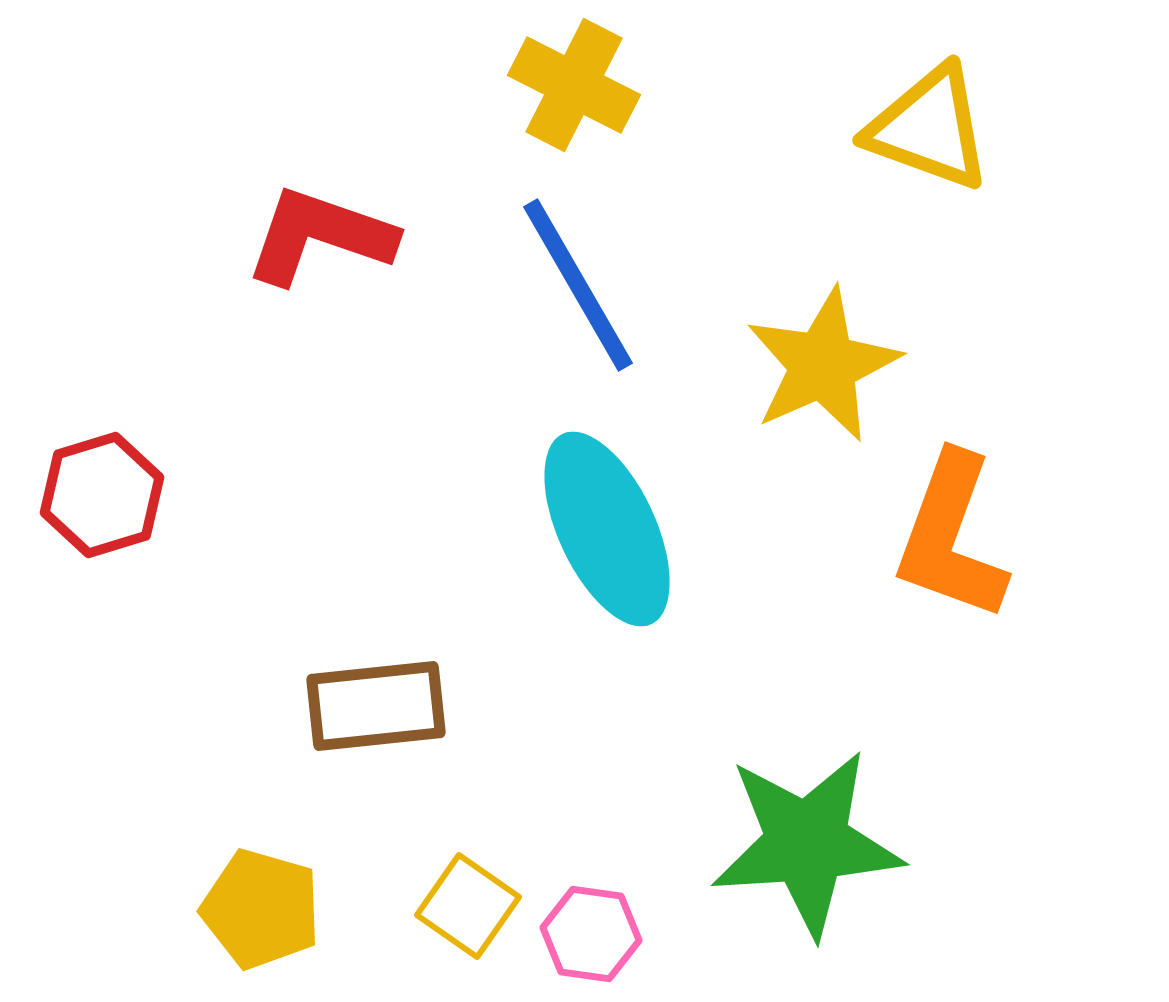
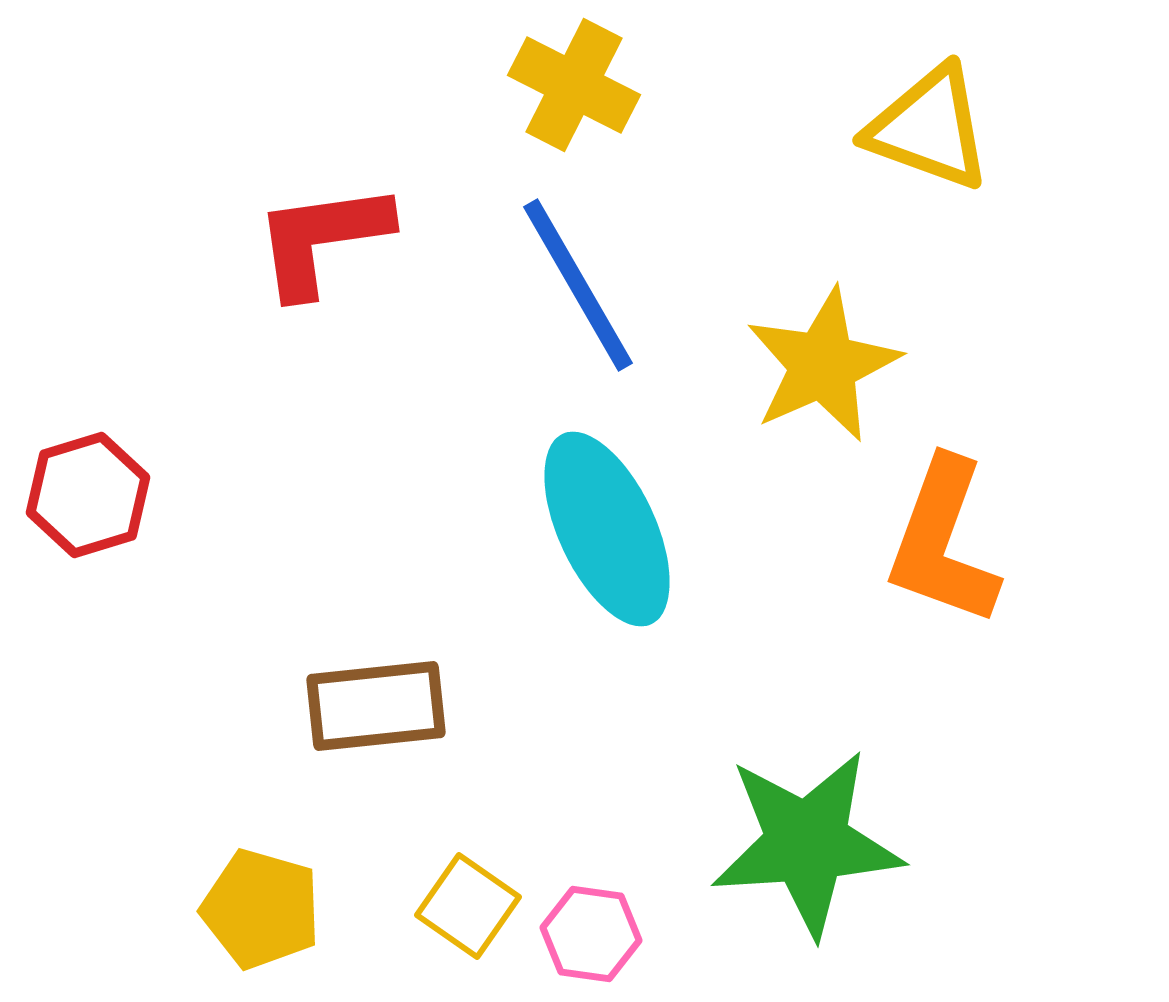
red L-shape: moved 2 px right, 3 px down; rotated 27 degrees counterclockwise
red hexagon: moved 14 px left
orange L-shape: moved 8 px left, 5 px down
